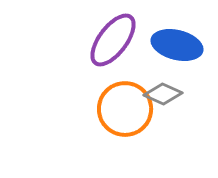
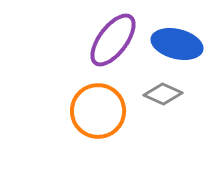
blue ellipse: moved 1 px up
orange circle: moved 27 px left, 2 px down
